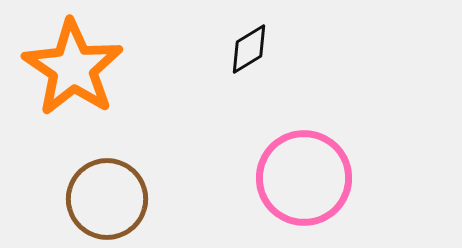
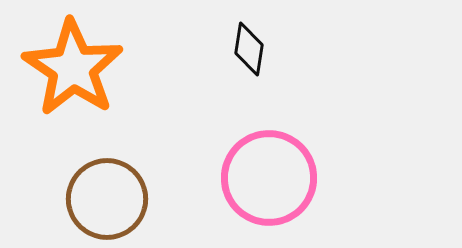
black diamond: rotated 50 degrees counterclockwise
pink circle: moved 35 px left
